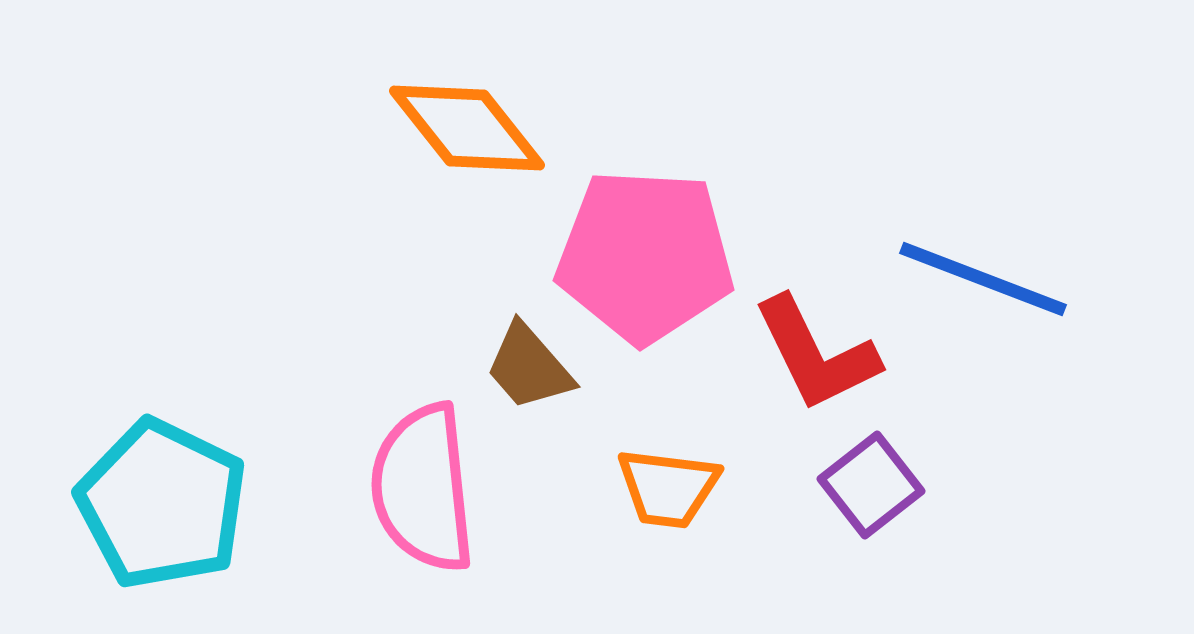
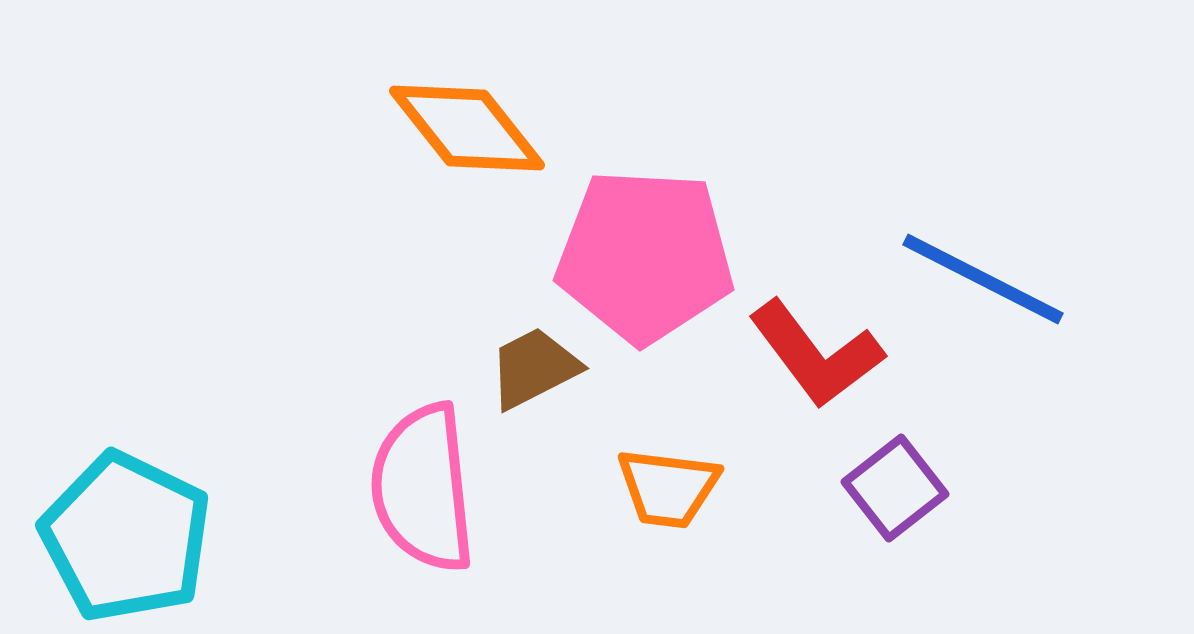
blue line: rotated 6 degrees clockwise
red L-shape: rotated 11 degrees counterclockwise
brown trapezoid: moved 5 px right, 1 px down; rotated 104 degrees clockwise
purple square: moved 24 px right, 3 px down
cyan pentagon: moved 36 px left, 33 px down
